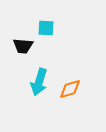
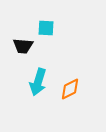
cyan arrow: moved 1 px left
orange diamond: rotated 10 degrees counterclockwise
